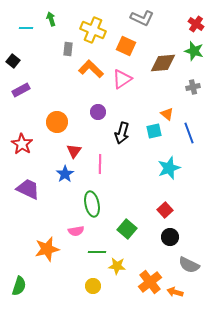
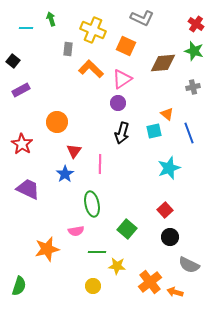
purple circle: moved 20 px right, 9 px up
